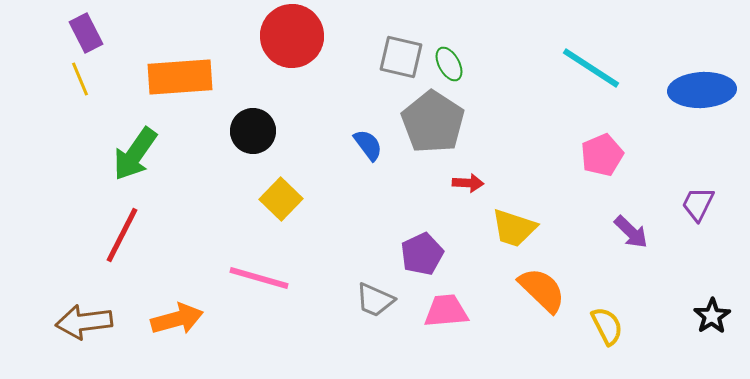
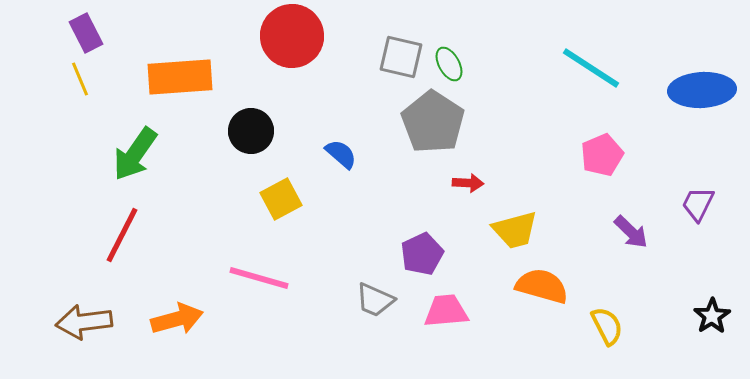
black circle: moved 2 px left
blue semicircle: moved 27 px left, 9 px down; rotated 12 degrees counterclockwise
yellow square: rotated 18 degrees clockwise
yellow trapezoid: moved 1 px right, 2 px down; rotated 33 degrees counterclockwise
orange semicircle: moved 4 px up; rotated 28 degrees counterclockwise
